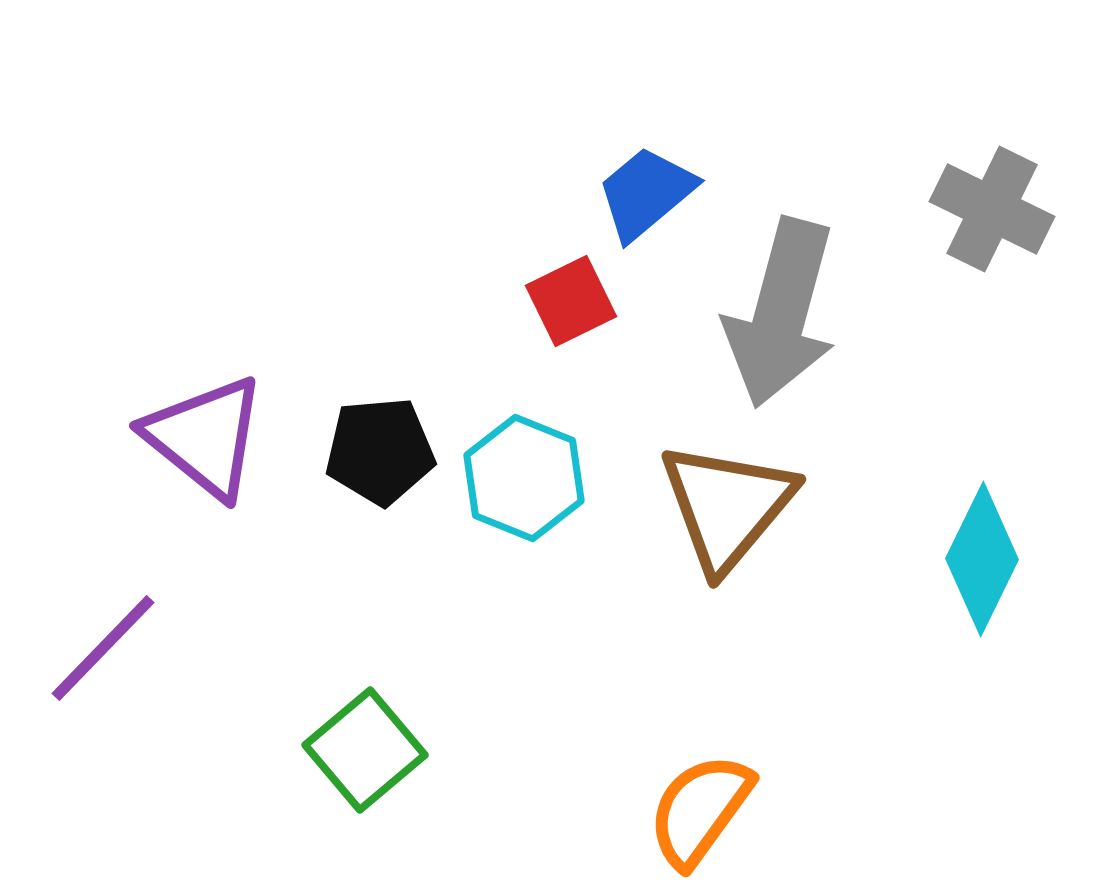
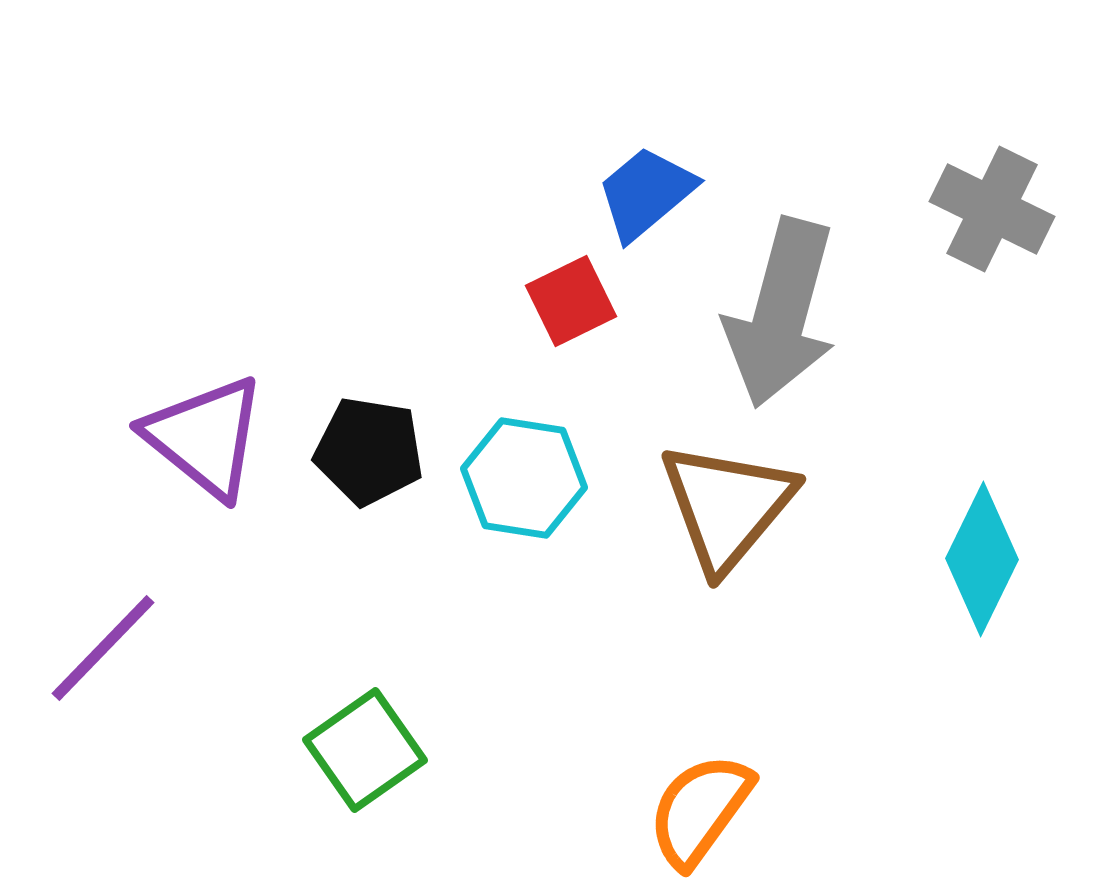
black pentagon: moved 11 px left; rotated 14 degrees clockwise
cyan hexagon: rotated 13 degrees counterclockwise
green square: rotated 5 degrees clockwise
